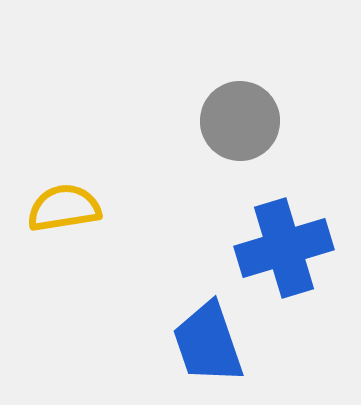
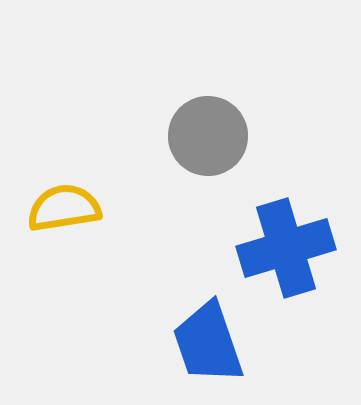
gray circle: moved 32 px left, 15 px down
blue cross: moved 2 px right
